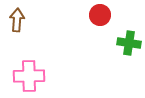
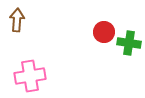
red circle: moved 4 px right, 17 px down
pink cross: moved 1 px right; rotated 8 degrees counterclockwise
